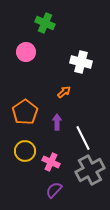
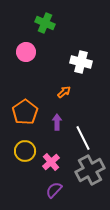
pink cross: rotated 24 degrees clockwise
